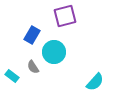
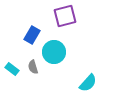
gray semicircle: rotated 16 degrees clockwise
cyan rectangle: moved 7 px up
cyan semicircle: moved 7 px left, 1 px down
